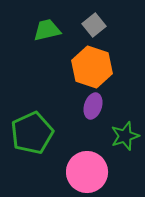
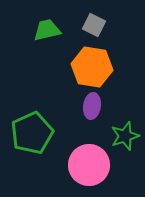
gray square: rotated 25 degrees counterclockwise
orange hexagon: rotated 9 degrees counterclockwise
purple ellipse: moved 1 px left; rotated 10 degrees counterclockwise
pink circle: moved 2 px right, 7 px up
